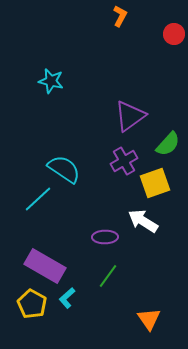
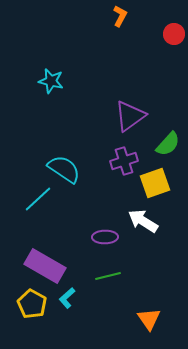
purple cross: rotated 12 degrees clockwise
green line: rotated 40 degrees clockwise
